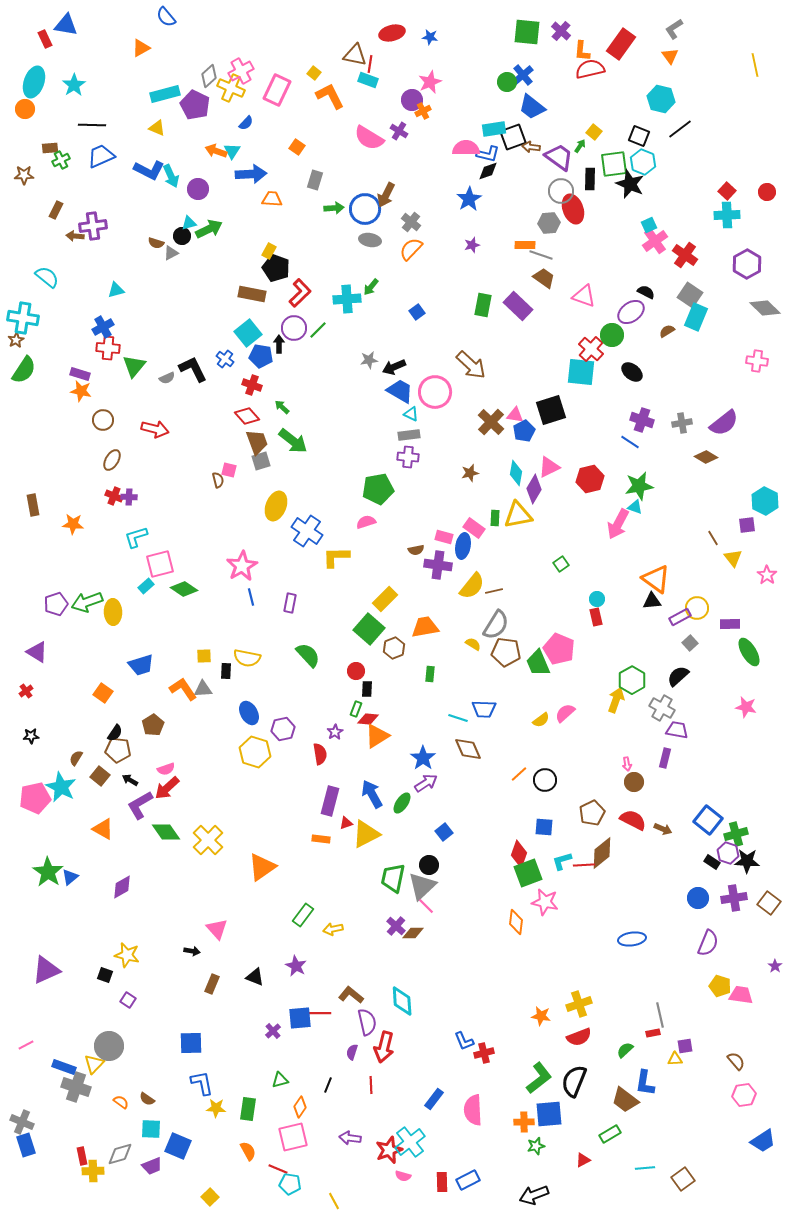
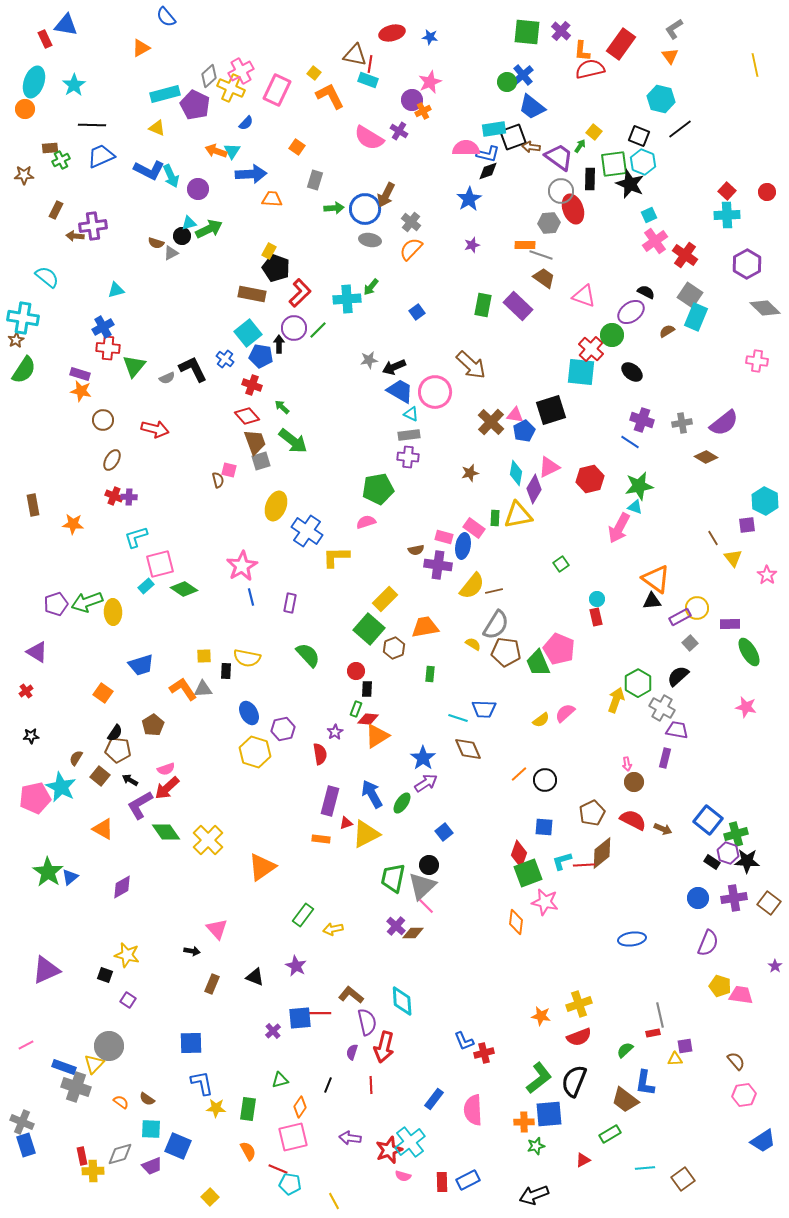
cyan square at (649, 225): moved 10 px up
brown trapezoid at (257, 442): moved 2 px left
pink arrow at (618, 524): moved 1 px right, 4 px down
green hexagon at (632, 680): moved 6 px right, 3 px down
